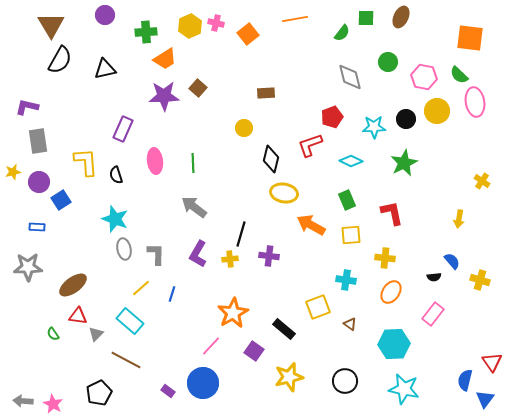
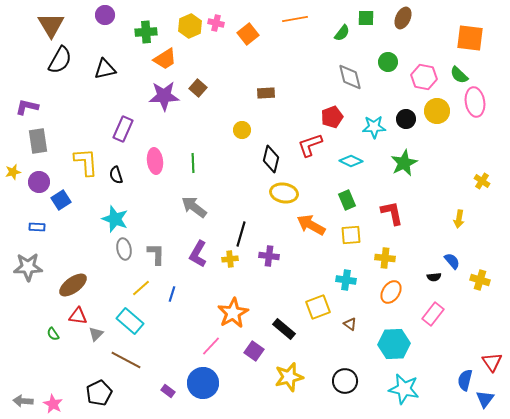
brown ellipse at (401, 17): moved 2 px right, 1 px down
yellow circle at (244, 128): moved 2 px left, 2 px down
